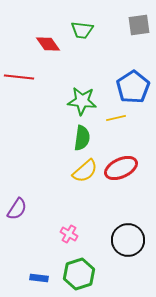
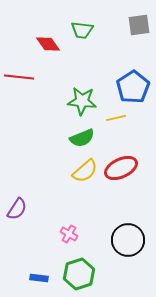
green semicircle: rotated 60 degrees clockwise
